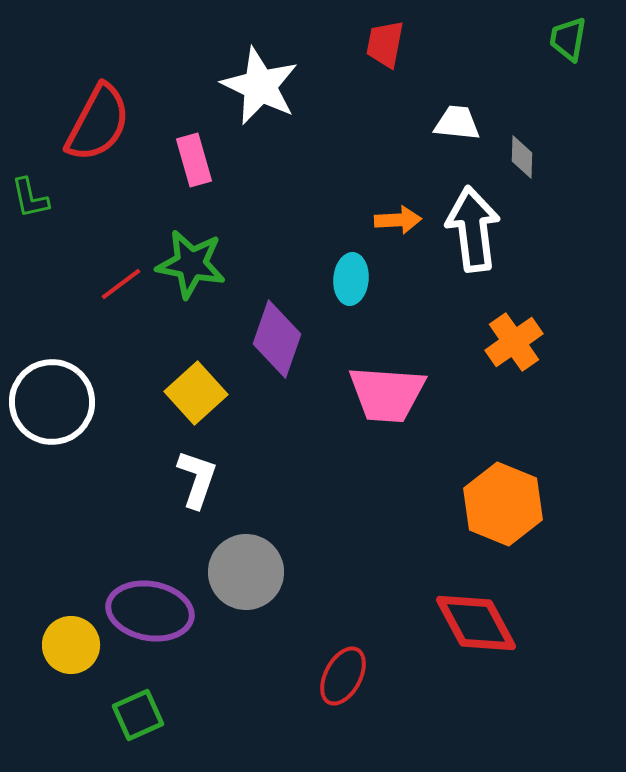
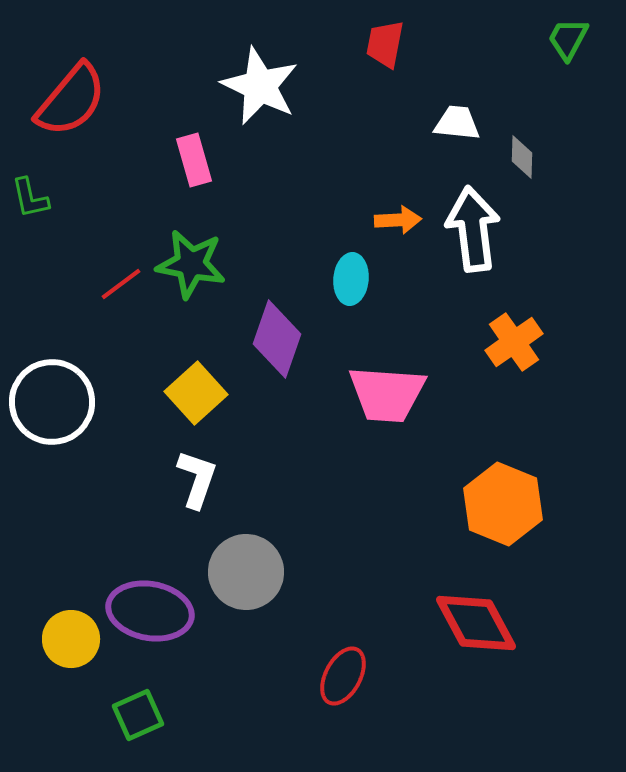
green trapezoid: rotated 18 degrees clockwise
red semicircle: moved 27 px left, 23 px up; rotated 12 degrees clockwise
yellow circle: moved 6 px up
